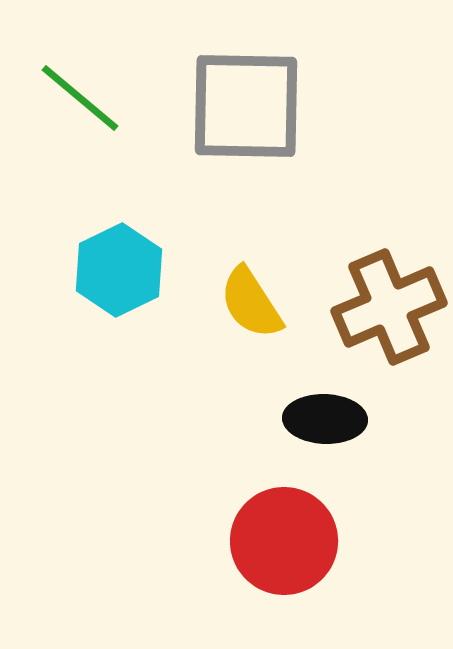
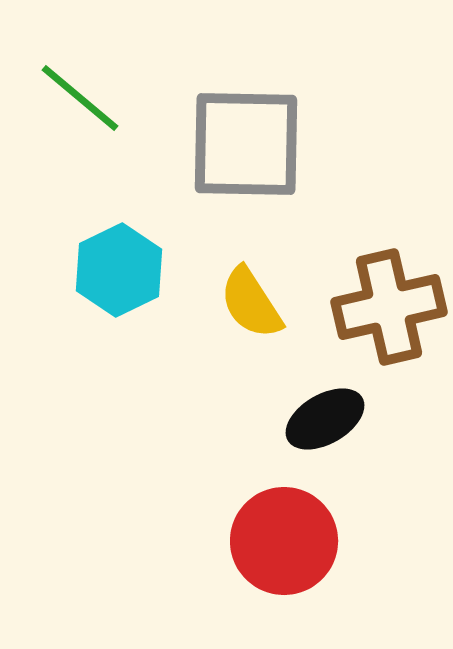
gray square: moved 38 px down
brown cross: rotated 10 degrees clockwise
black ellipse: rotated 32 degrees counterclockwise
